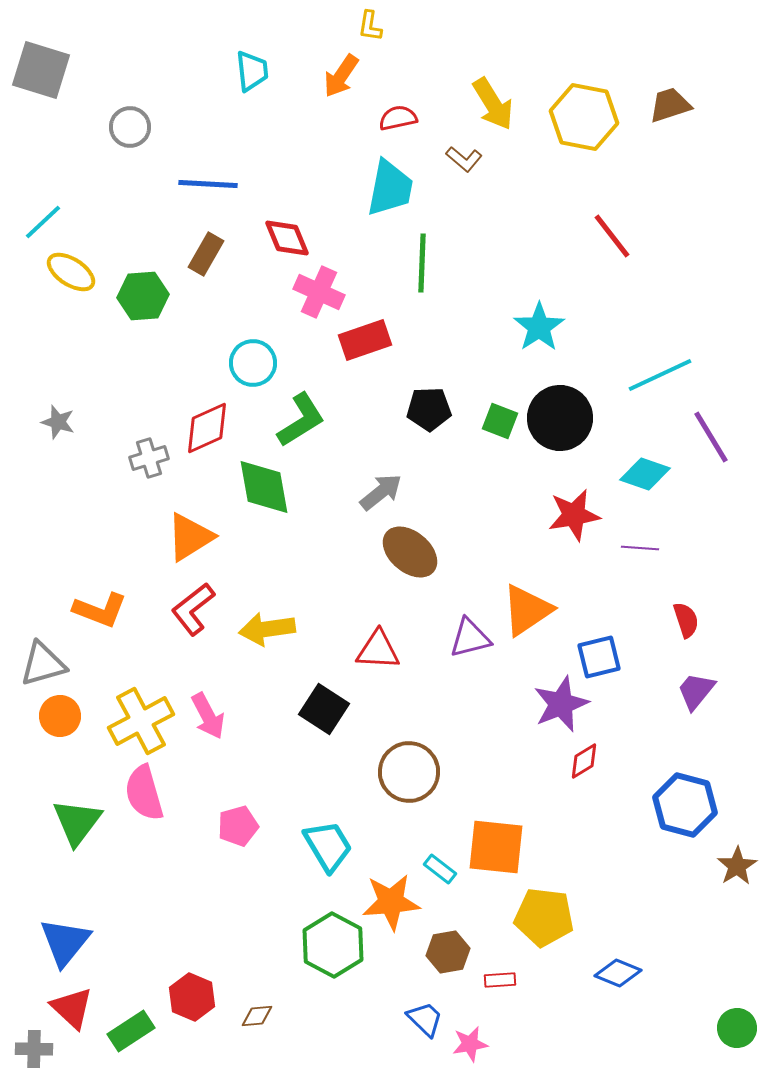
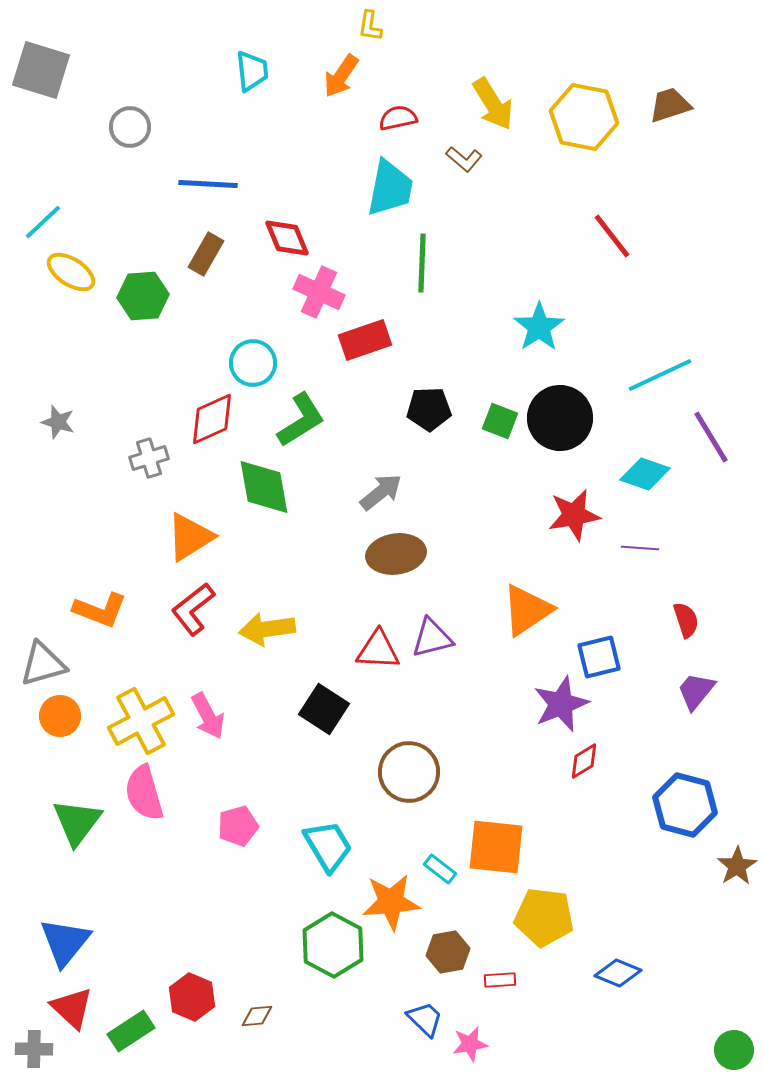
red diamond at (207, 428): moved 5 px right, 9 px up
brown ellipse at (410, 552): moved 14 px left, 2 px down; rotated 48 degrees counterclockwise
purple triangle at (470, 638): moved 38 px left
green circle at (737, 1028): moved 3 px left, 22 px down
